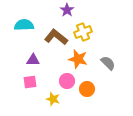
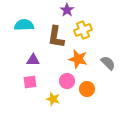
yellow cross: moved 2 px up
brown L-shape: rotated 120 degrees counterclockwise
